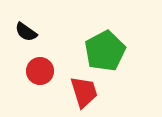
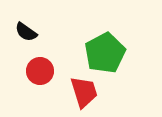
green pentagon: moved 2 px down
